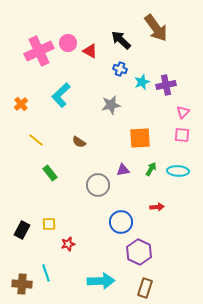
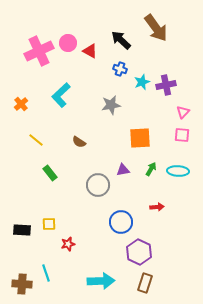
black rectangle: rotated 66 degrees clockwise
brown rectangle: moved 5 px up
